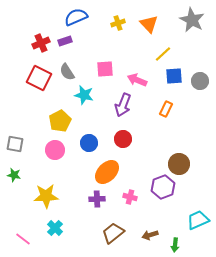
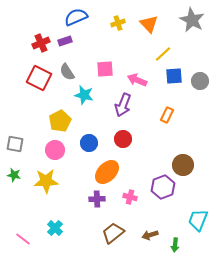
orange rectangle: moved 1 px right, 6 px down
brown circle: moved 4 px right, 1 px down
yellow star: moved 15 px up
cyan trapezoid: rotated 45 degrees counterclockwise
